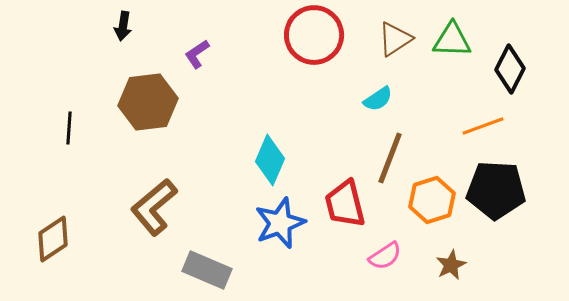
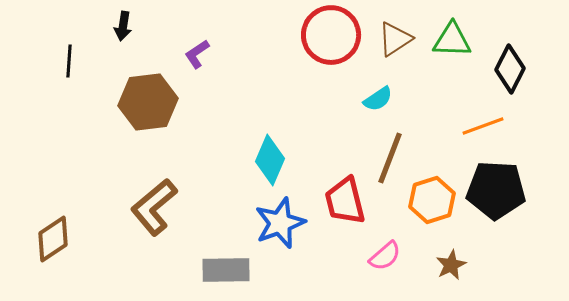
red circle: moved 17 px right
black line: moved 67 px up
red trapezoid: moved 3 px up
pink semicircle: rotated 8 degrees counterclockwise
gray rectangle: moved 19 px right; rotated 24 degrees counterclockwise
